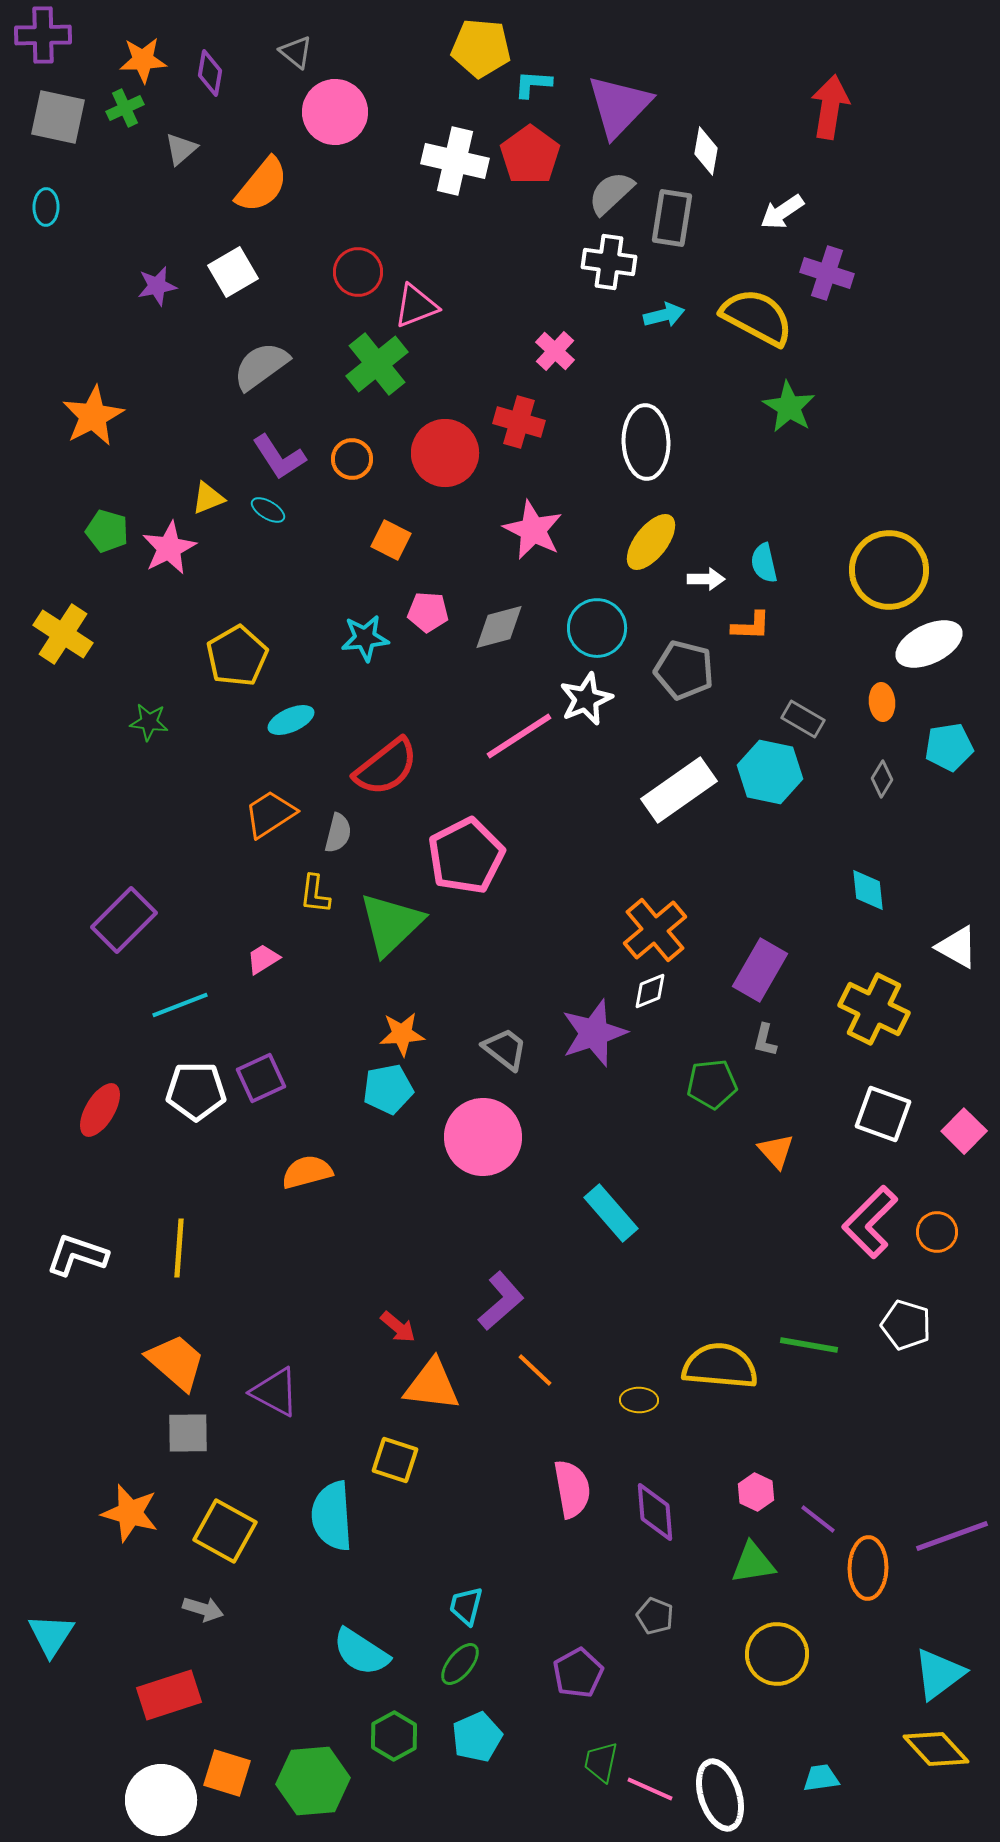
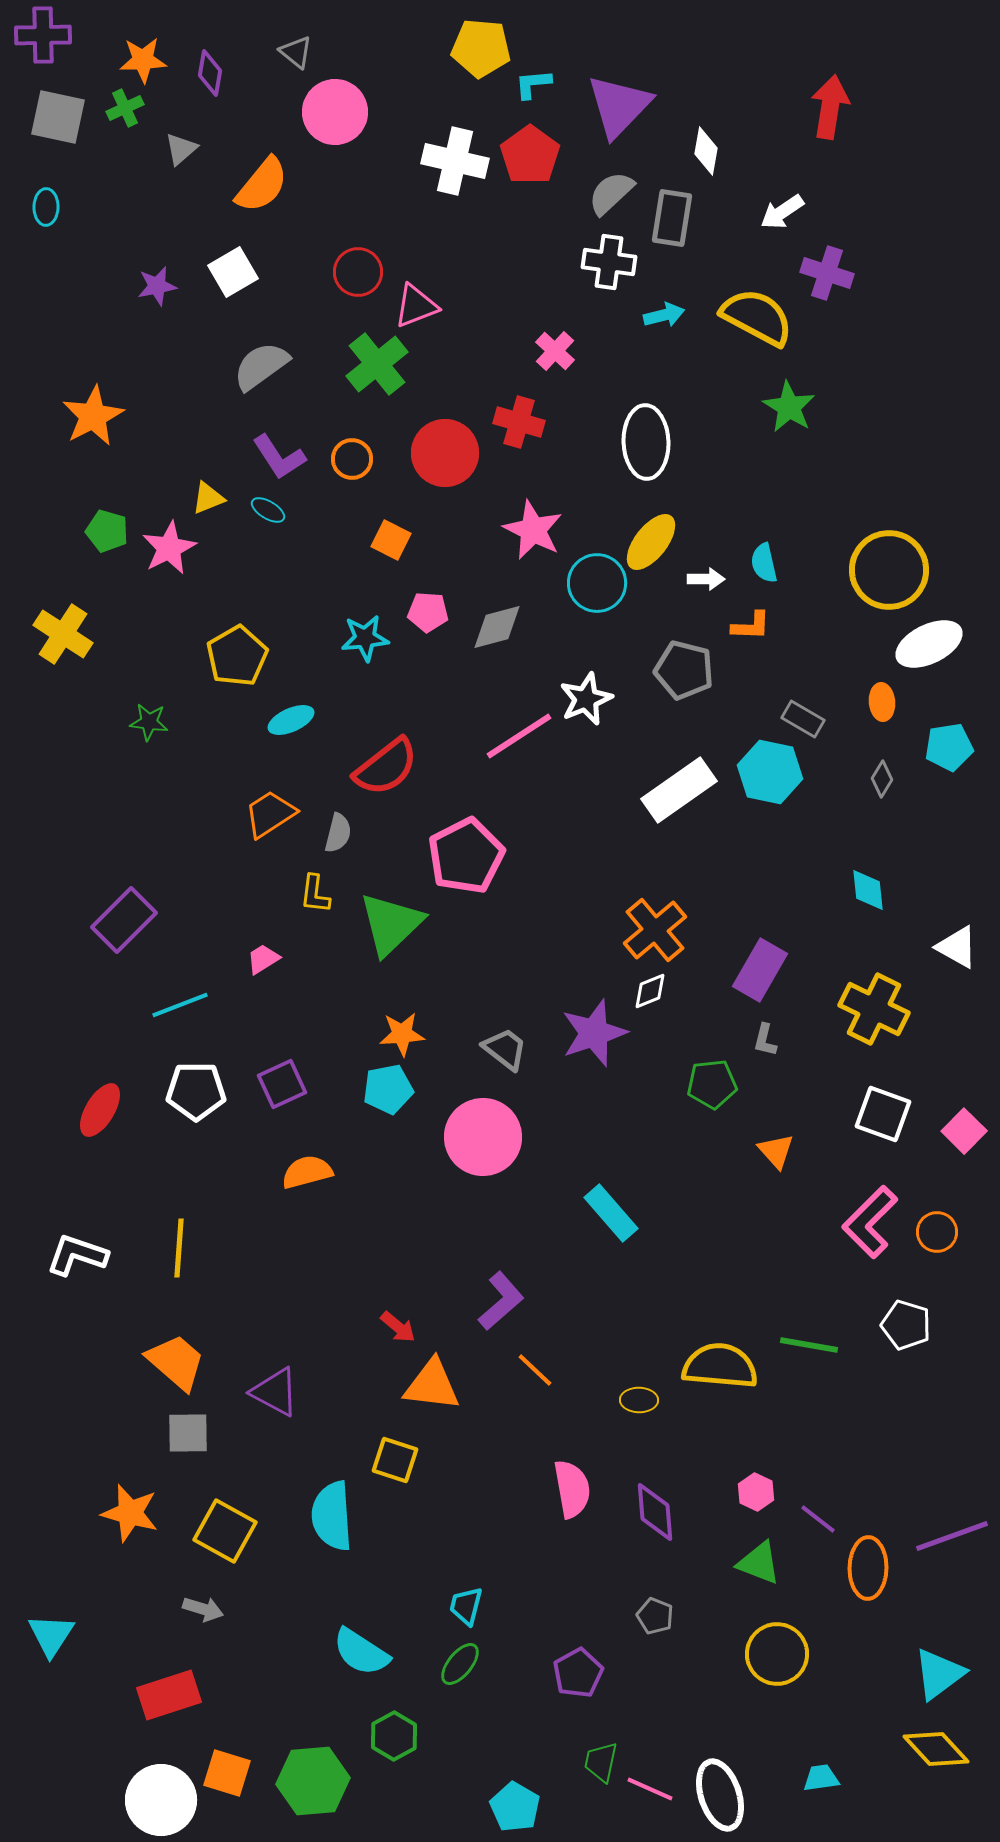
cyan L-shape at (533, 84): rotated 9 degrees counterclockwise
gray diamond at (499, 627): moved 2 px left
cyan circle at (597, 628): moved 45 px up
purple square at (261, 1078): moved 21 px right, 6 px down
green triangle at (753, 1563): moved 6 px right; rotated 30 degrees clockwise
cyan pentagon at (477, 1737): moved 38 px right, 70 px down; rotated 18 degrees counterclockwise
